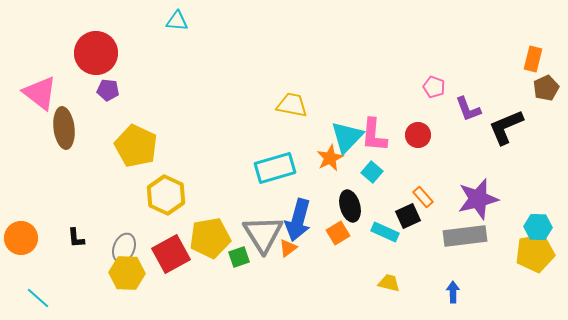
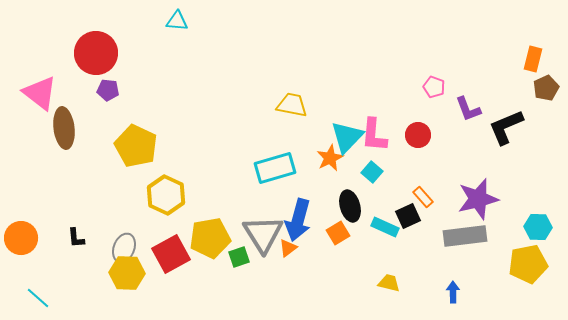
cyan rectangle at (385, 232): moved 5 px up
yellow pentagon at (535, 253): moved 7 px left, 11 px down
